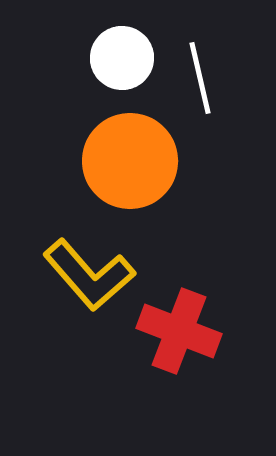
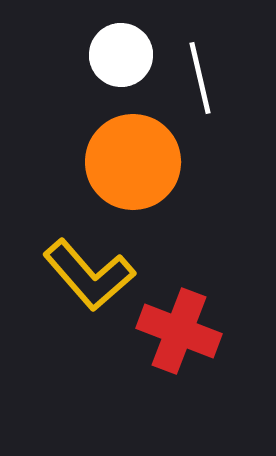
white circle: moved 1 px left, 3 px up
orange circle: moved 3 px right, 1 px down
